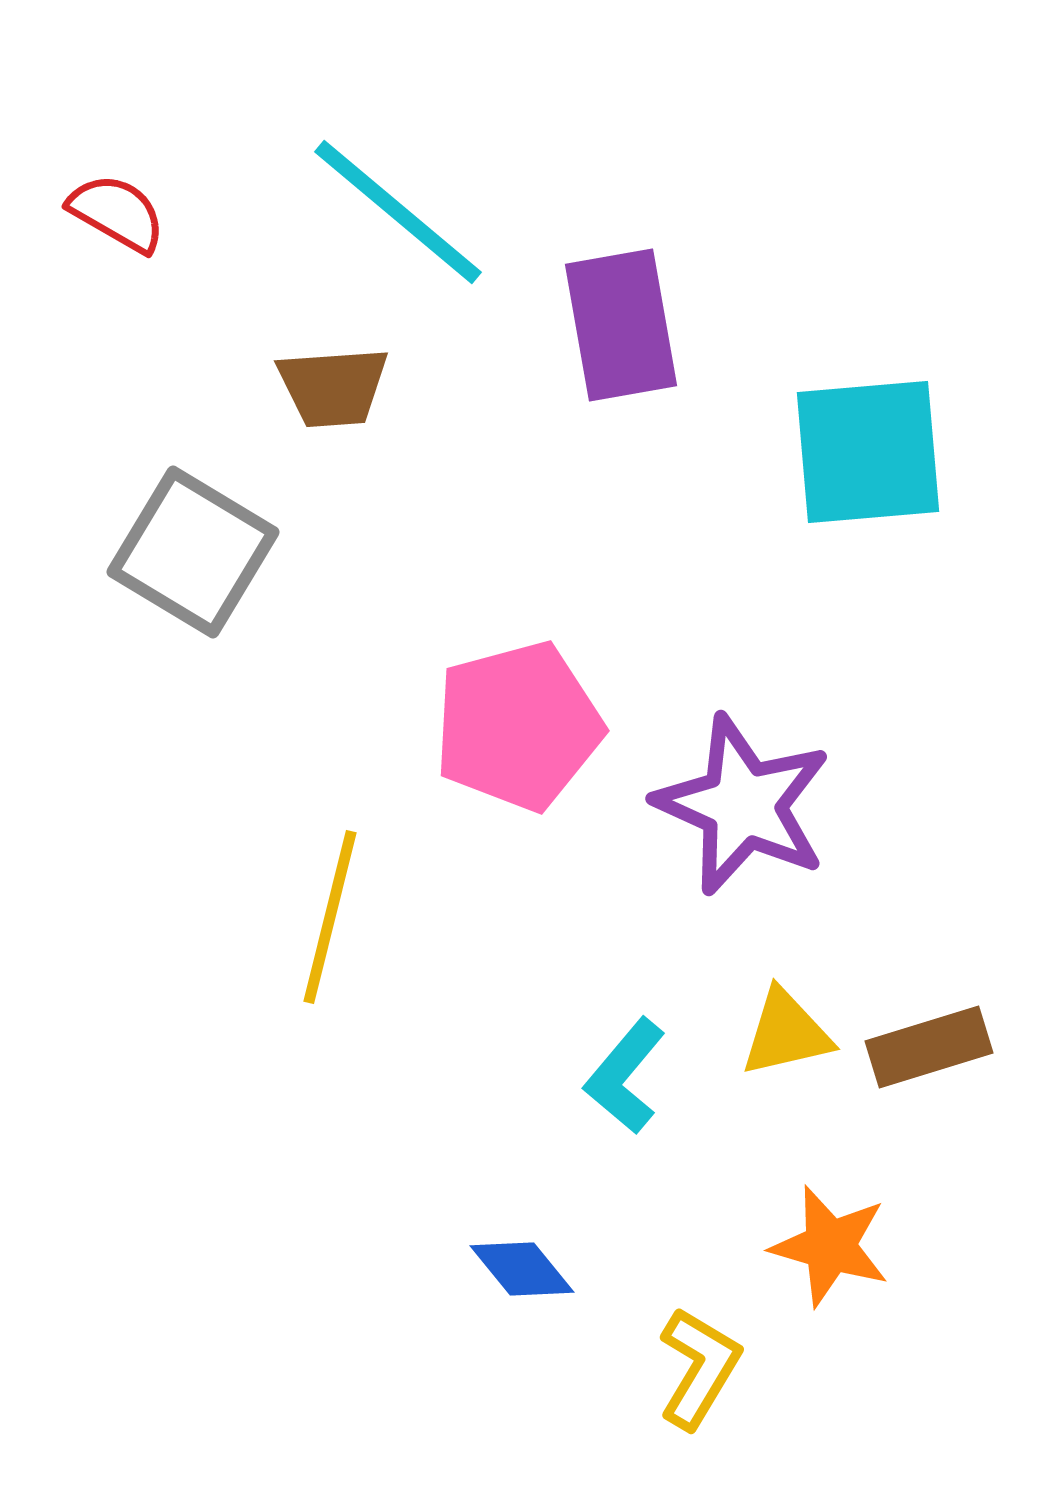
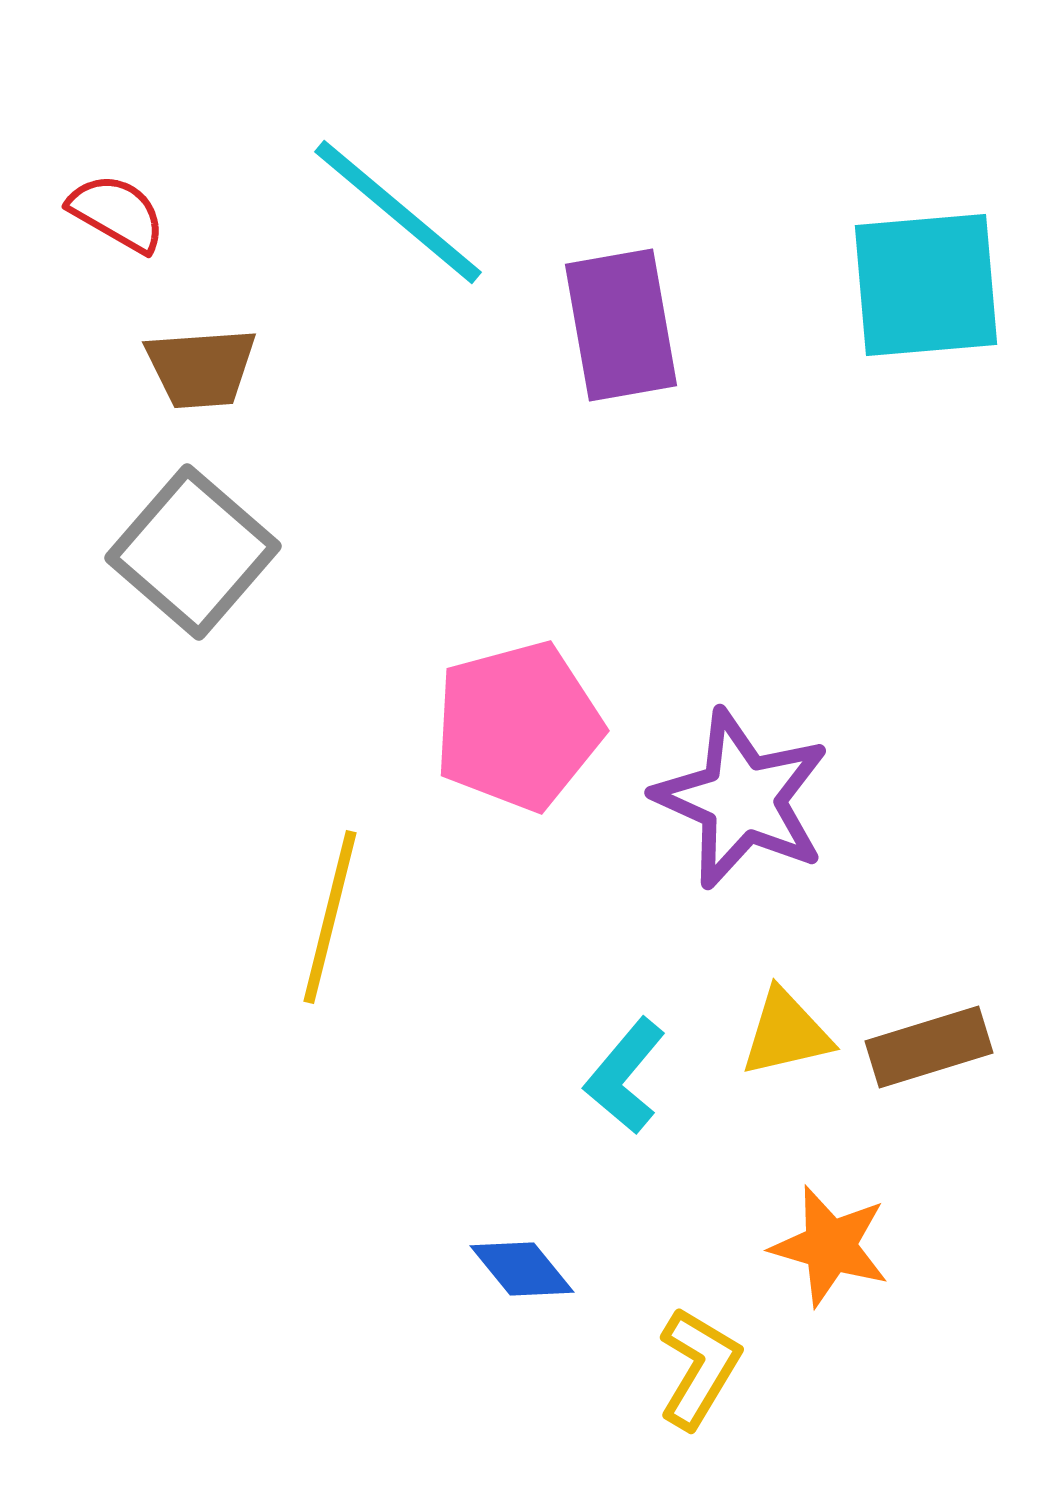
brown trapezoid: moved 132 px left, 19 px up
cyan square: moved 58 px right, 167 px up
gray square: rotated 10 degrees clockwise
purple star: moved 1 px left, 6 px up
